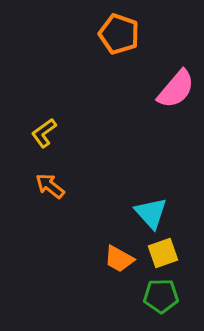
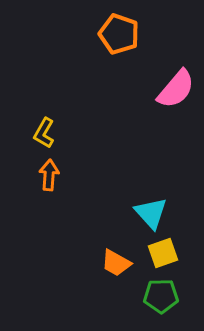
yellow L-shape: rotated 24 degrees counterclockwise
orange arrow: moved 1 px left, 11 px up; rotated 56 degrees clockwise
orange trapezoid: moved 3 px left, 4 px down
